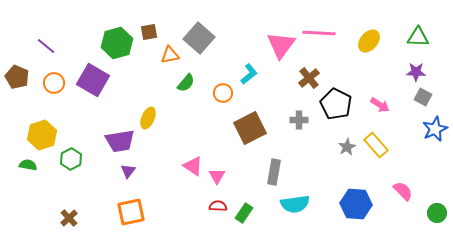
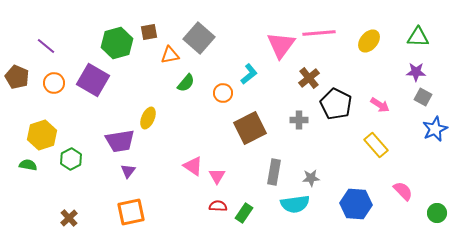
pink line at (319, 33): rotated 8 degrees counterclockwise
gray star at (347, 147): moved 36 px left, 31 px down; rotated 24 degrees clockwise
